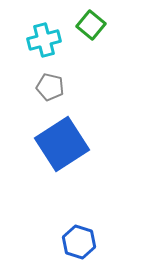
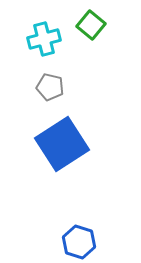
cyan cross: moved 1 px up
